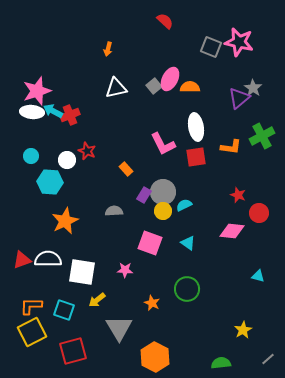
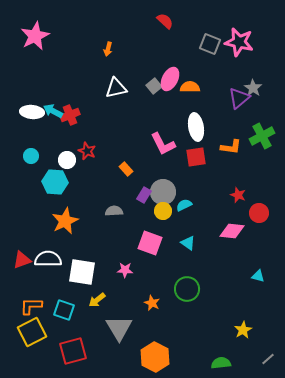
gray square at (211, 47): moved 1 px left, 3 px up
pink star at (37, 91): moved 2 px left, 55 px up; rotated 8 degrees counterclockwise
cyan hexagon at (50, 182): moved 5 px right
